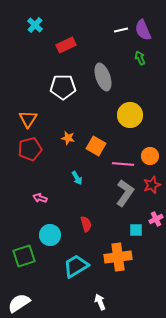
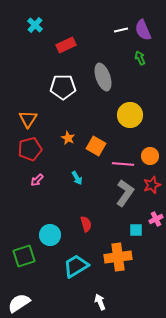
orange star: rotated 16 degrees clockwise
pink arrow: moved 3 px left, 18 px up; rotated 64 degrees counterclockwise
